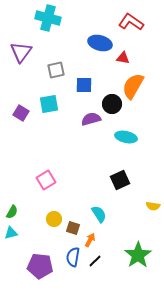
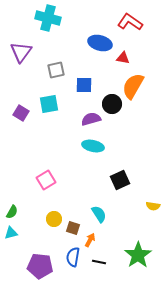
red L-shape: moved 1 px left
cyan ellipse: moved 33 px left, 9 px down
black line: moved 4 px right, 1 px down; rotated 56 degrees clockwise
